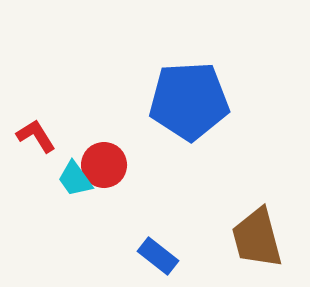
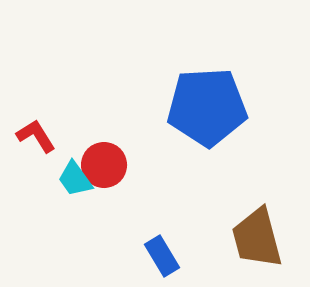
blue pentagon: moved 18 px right, 6 px down
blue rectangle: moved 4 px right; rotated 21 degrees clockwise
